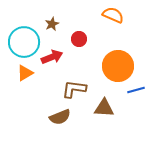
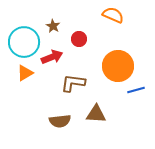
brown star: moved 1 px right, 2 px down; rotated 16 degrees counterclockwise
brown L-shape: moved 1 px left, 6 px up
brown triangle: moved 8 px left, 6 px down
brown semicircle: moved 4 px down; rotated 15 degrees clockwise
